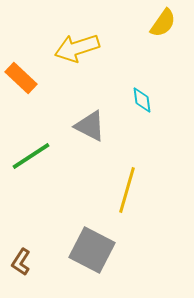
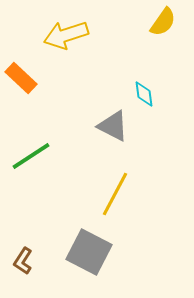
yellow semicircle: moved 1 px up
yellow arrow: moved 11 px left, 13 px up
cyan diamond: moved 2 px right, 6 px up
gray triangle: moved 23 px right
yellow line: moved 12 px left, 4 px down; rotated 12 degrees clockwise
gray square: moved 3 px left, 2 px down
brown L-shape: moved 2 px right, 1 px up
